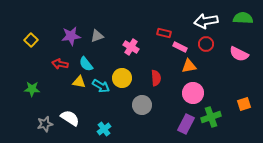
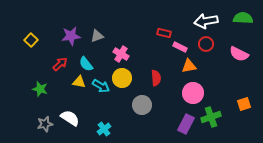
pink cross: moved 10 px left, 7 px down
red arrow: rotated 126 degrees clockwise
green star: moved 8 px right; rotated 14 degrees clockwise
